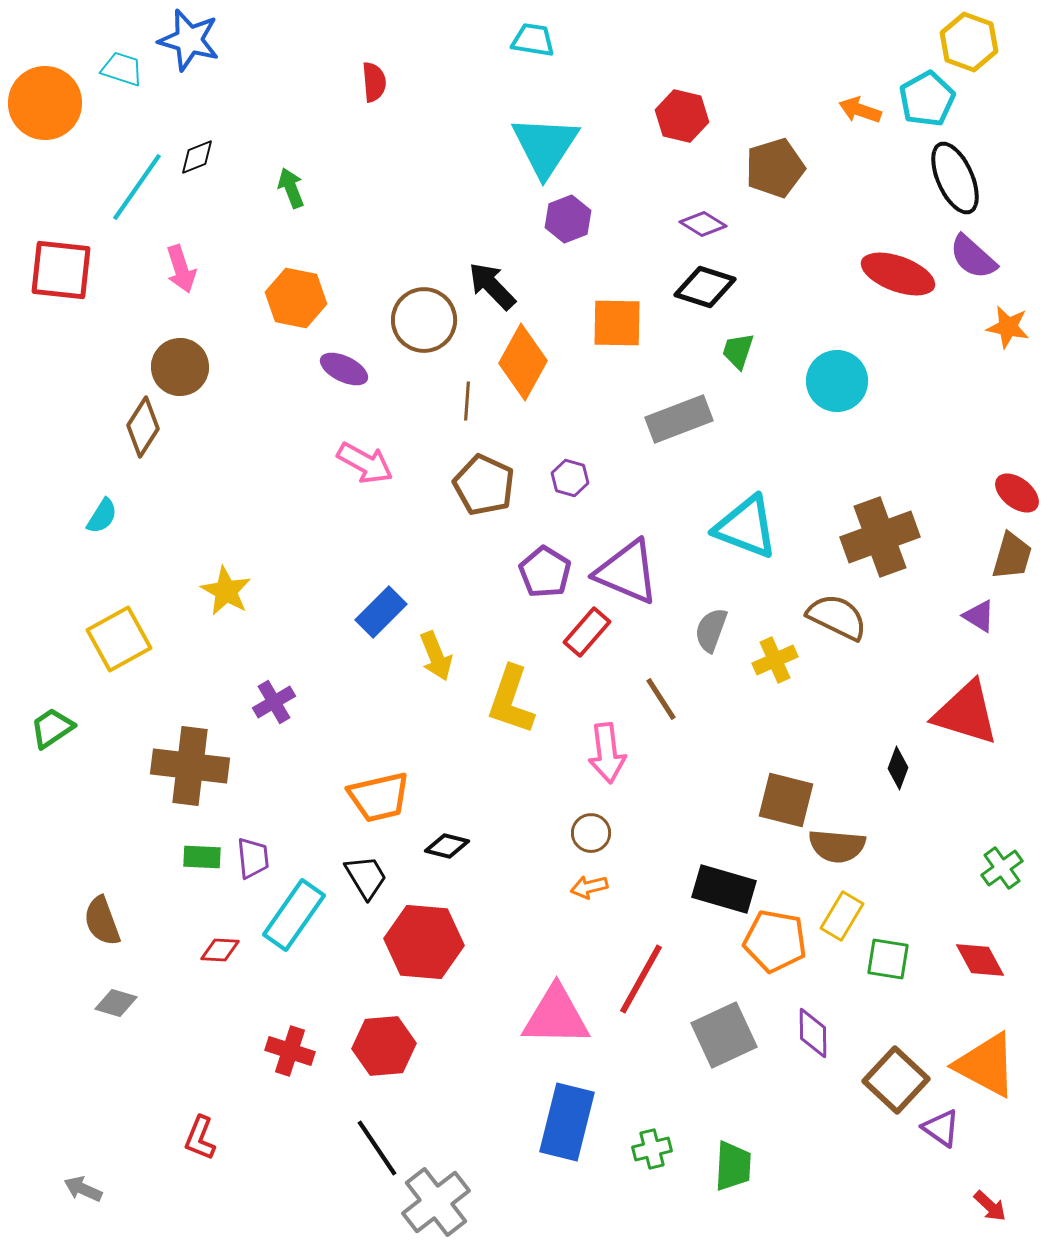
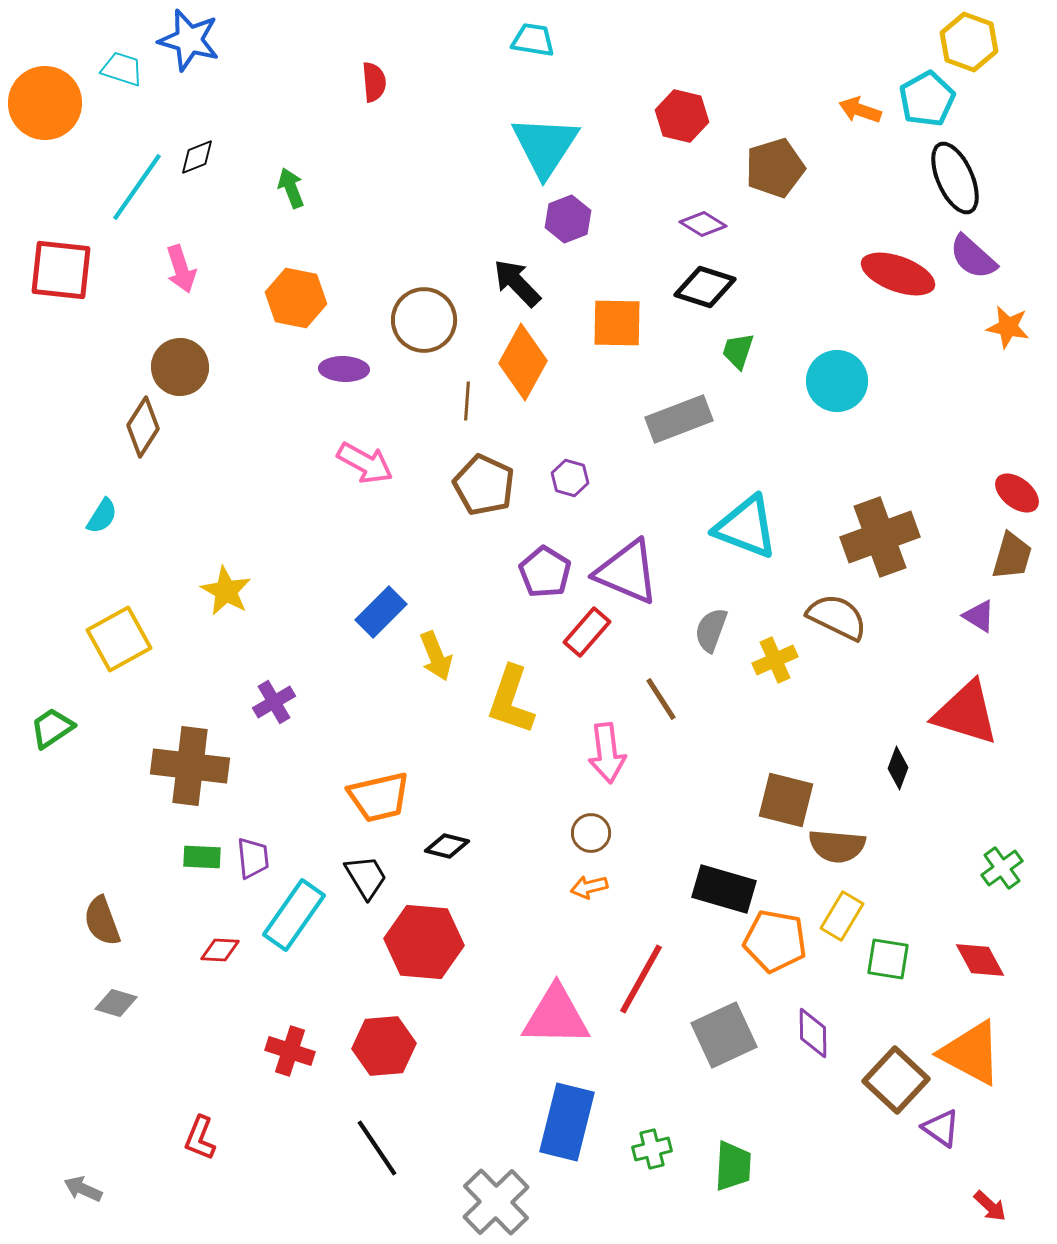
black arrow at (492, 286): moved 25 px right, 3 px up
purple ellipse at (344, 369): rotated 24 degrees counterclockwise
orange triangle at (986, 1065): moved 15 px left, 12 px up
gray cross at (436, 1202): moved 60 px right; rotated 6 degrees counterclockwise
